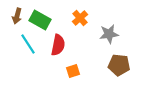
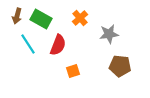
green rectangle: moved 1 px right, 1 px up
red semicircle: rotated 10 degrees clockwise
brown pentagon: moved 1 px right, 1 px down
